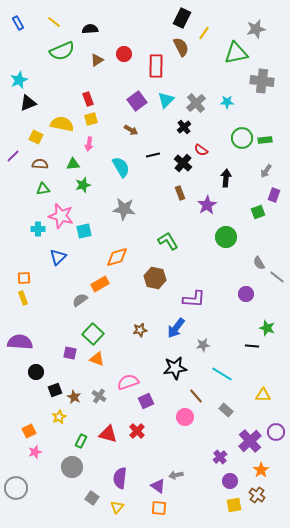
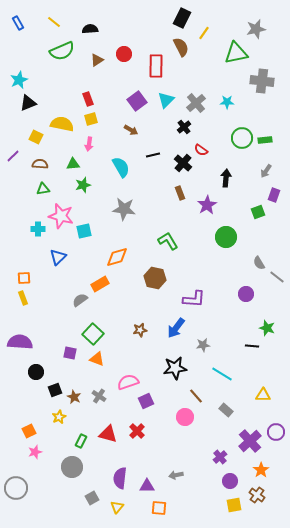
purple triangle at (158, 486): moved 11 px left; rotated 35 degrees counterclockwise
gray square at (92, 498): rotated 24 degrees clockwise
